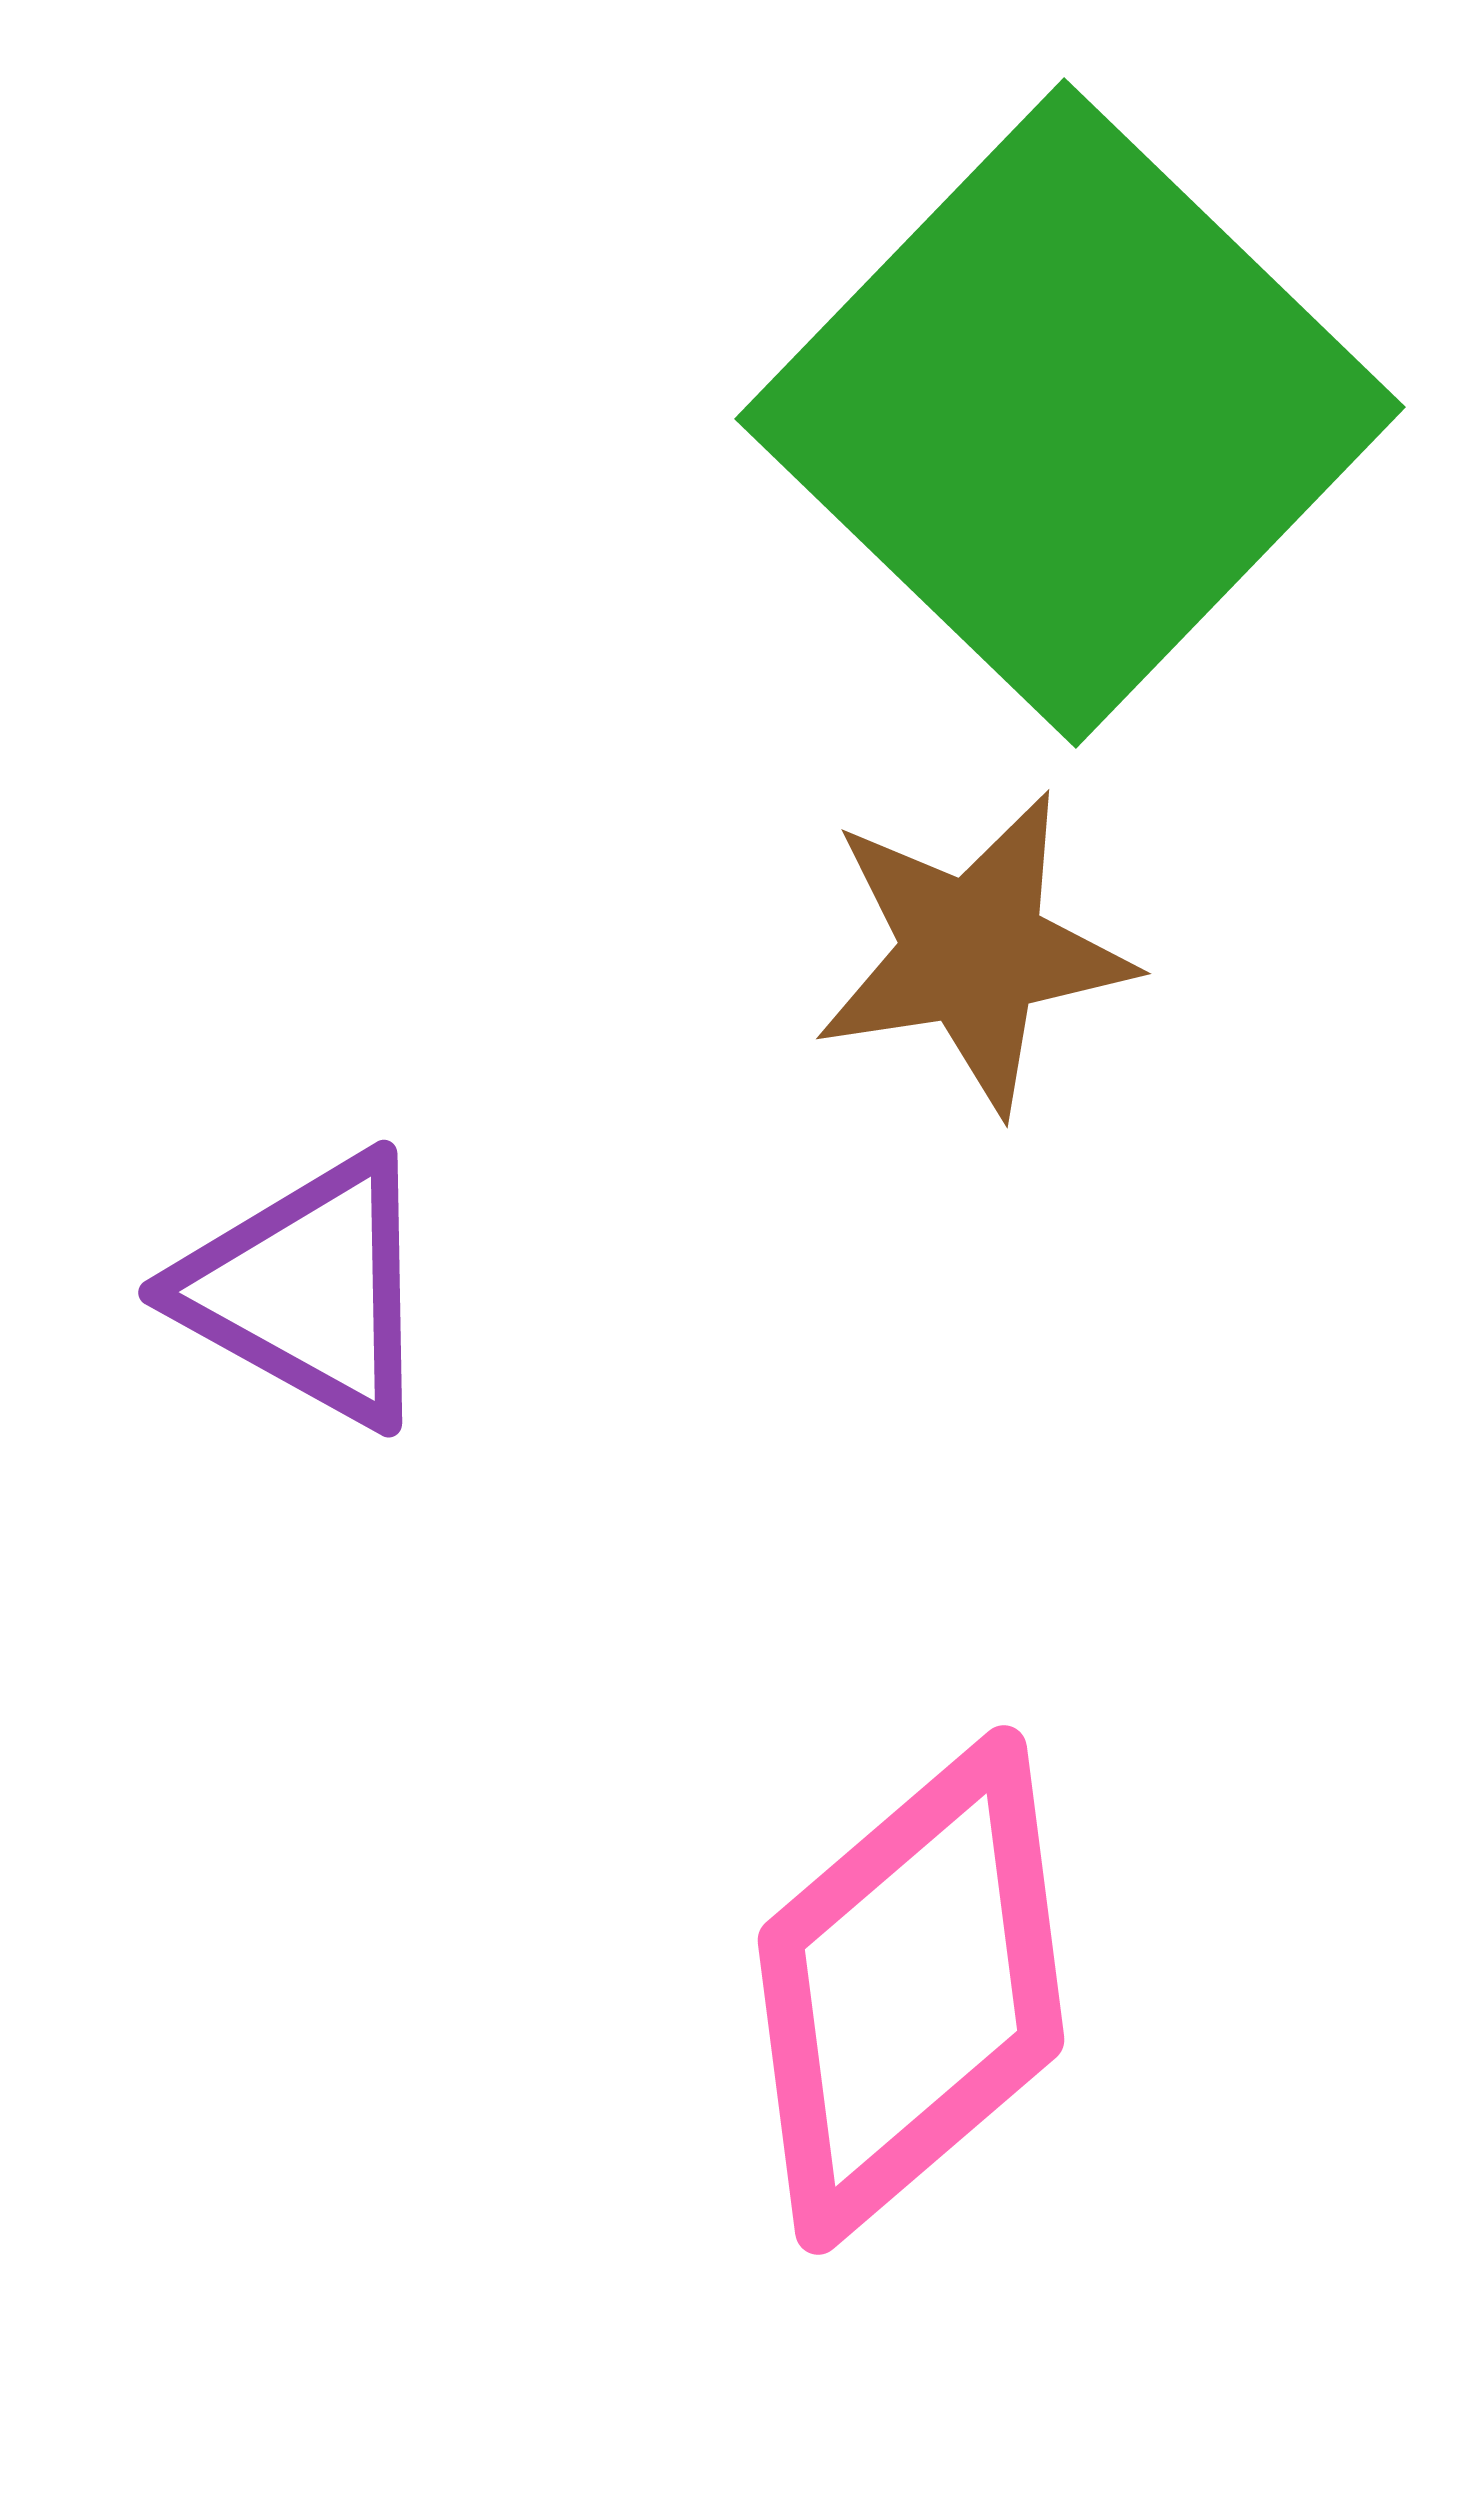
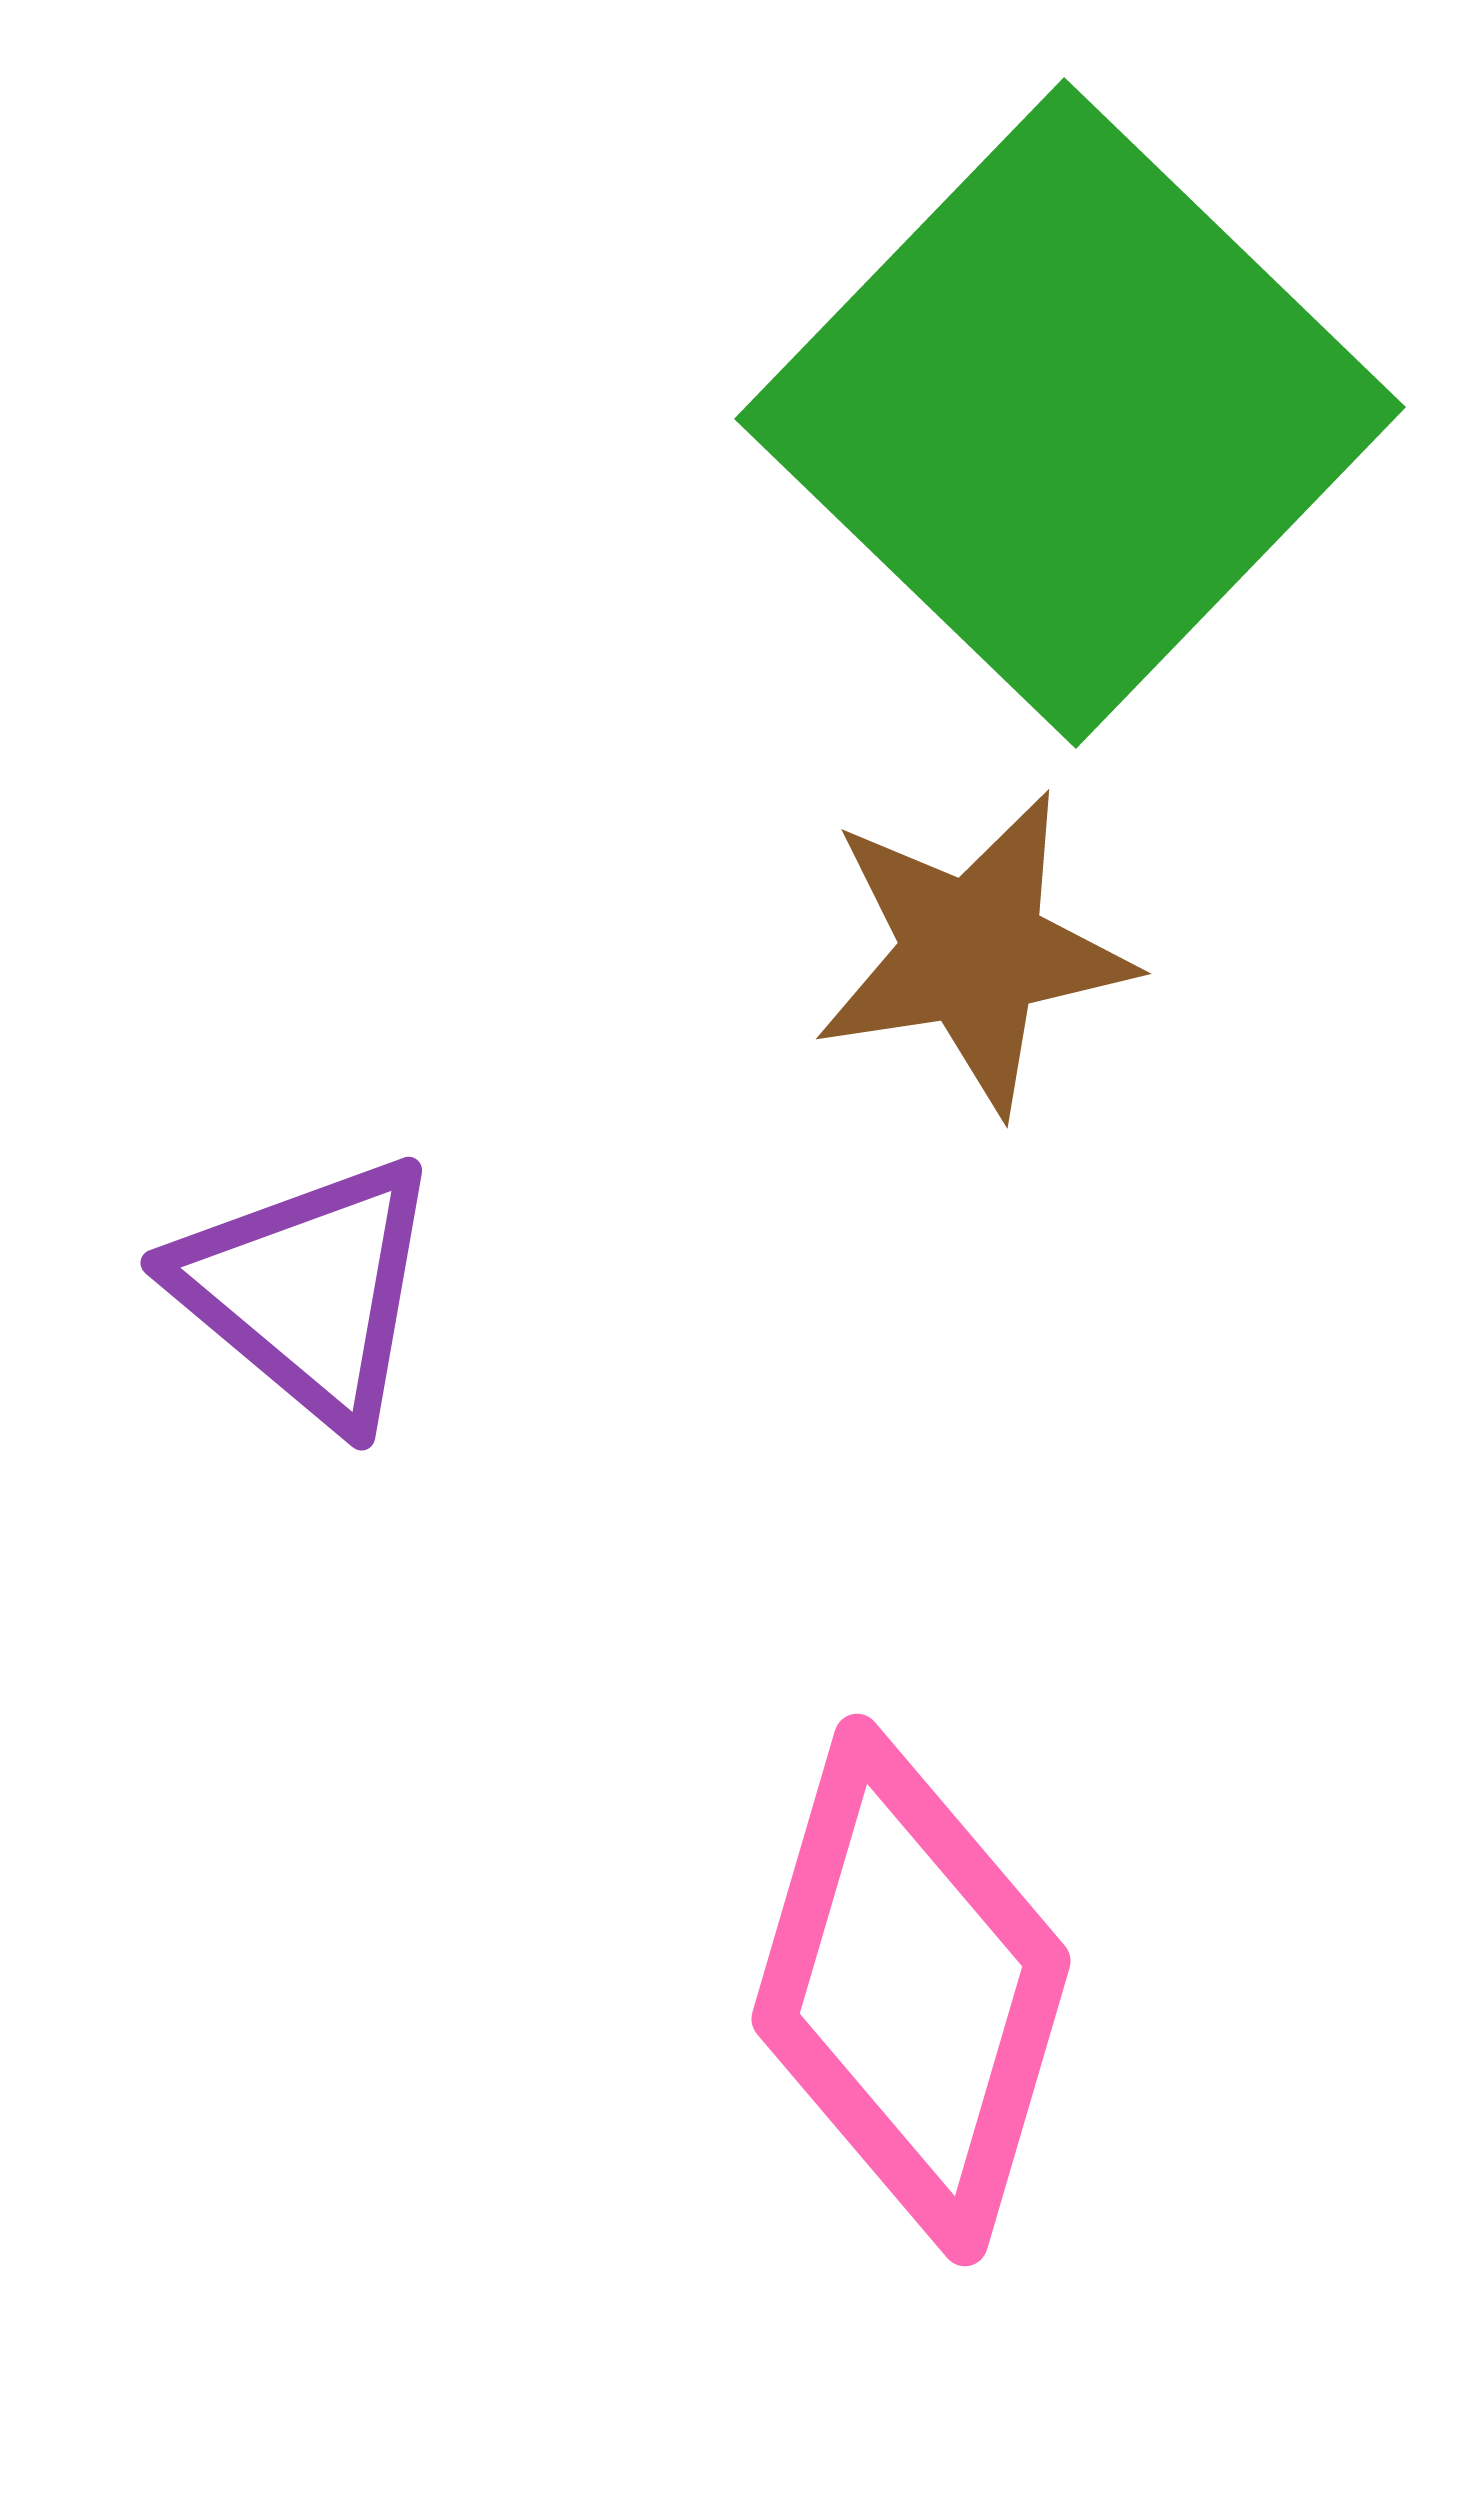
purple triangle: rotated 11 degrees clockwise
pink diamond: rotated 33 degrees counterclockwise
